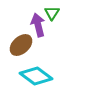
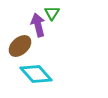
brown ellipse: moved 1 px left, 1 px down
cyan diamond: moved 2 px up; rotated 12 degrees clockwise
